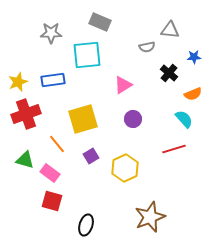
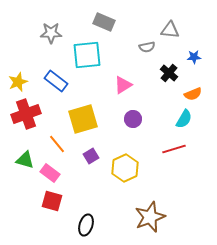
gray rectangle: moved 4 px right
blue rectangle: moved 3 px right, 1 px down; rotated 45 degrees clockwise
cyan semicircle: rotated 72 degrees clockwise
